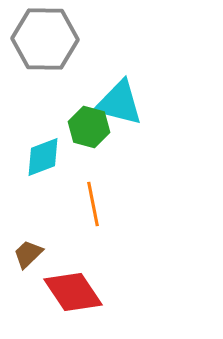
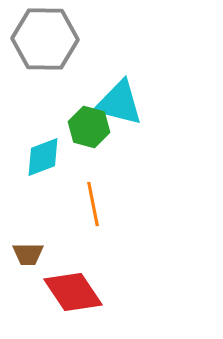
brown trapezoid: rotated 136 degrees counterclockwise
